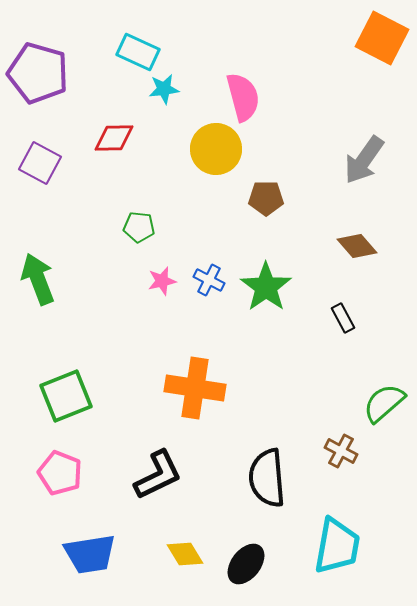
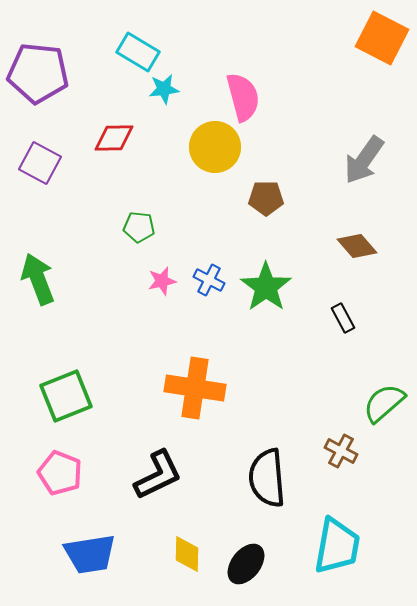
cyan rectangle: rotated 6 degrees clockwise
purple pentagon: rotated 10 degrees counterclockwise
yellow circle: moved 1 px left, 2 px up
yellow diamond: moved 2 px right; rotated 33 degrees clockwise
